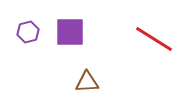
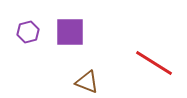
red line: moved 24 px down
brown triangle: rotated 25 degrees clockwise
